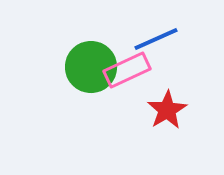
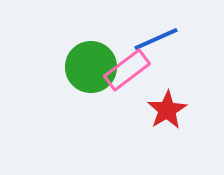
pink rectangle: rotated 12 degrees counterclockwise
